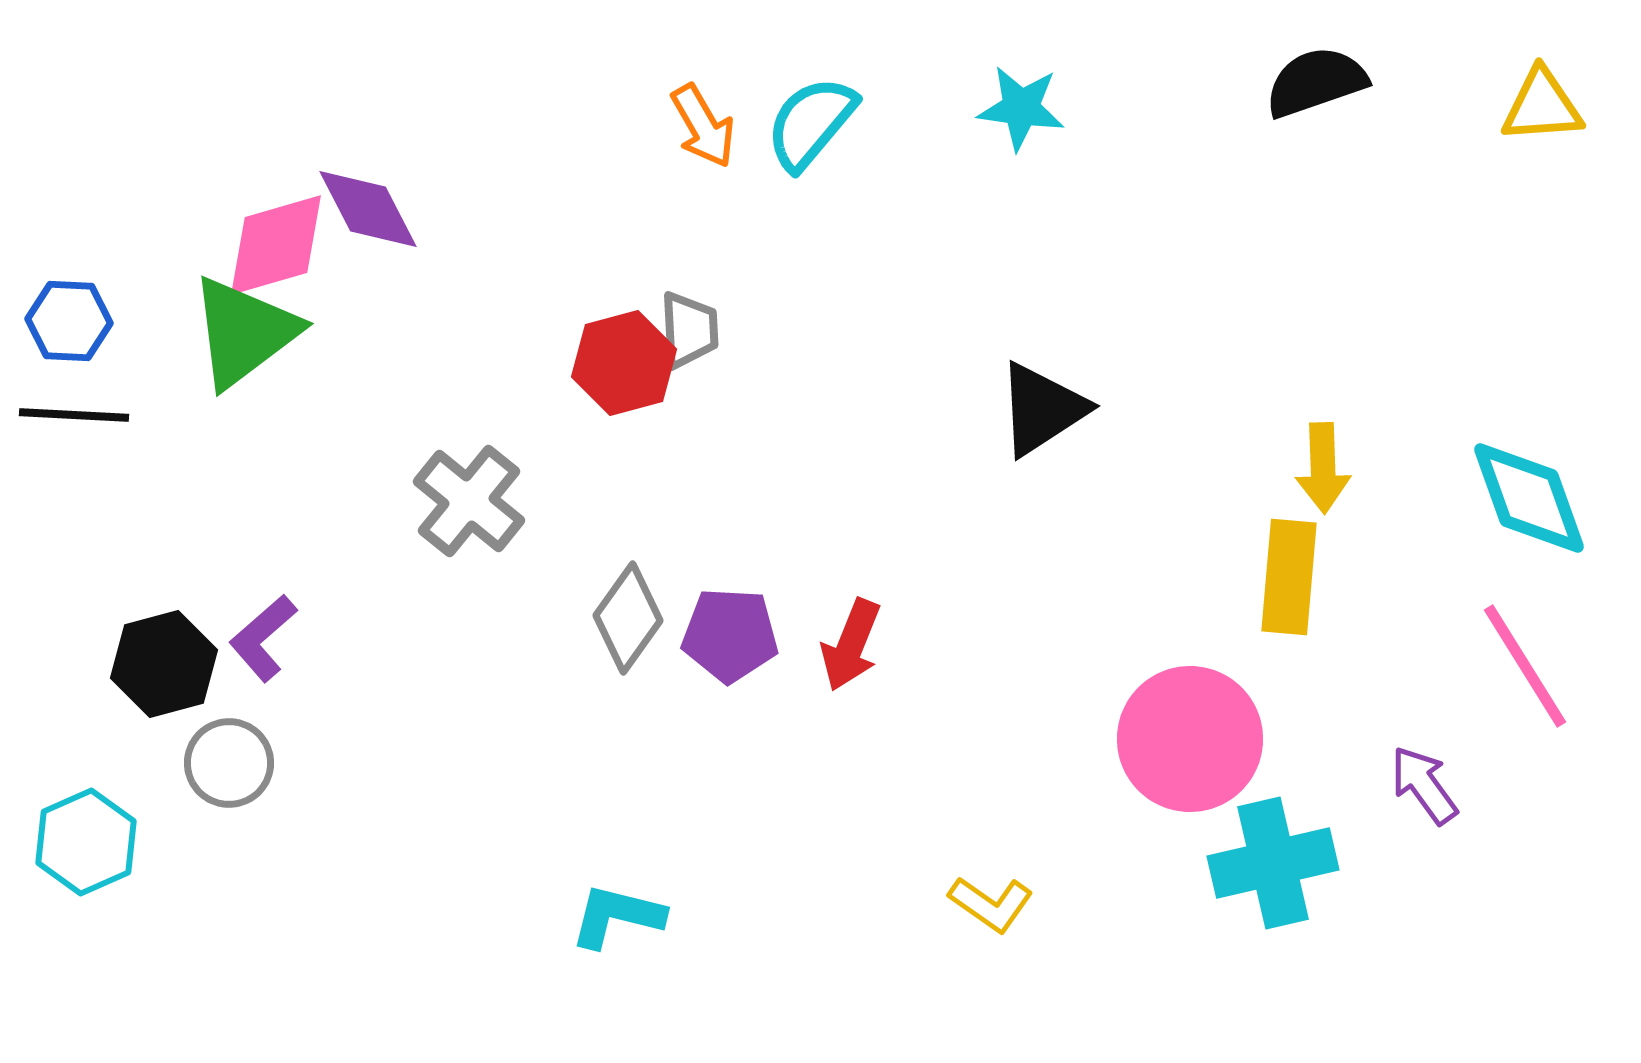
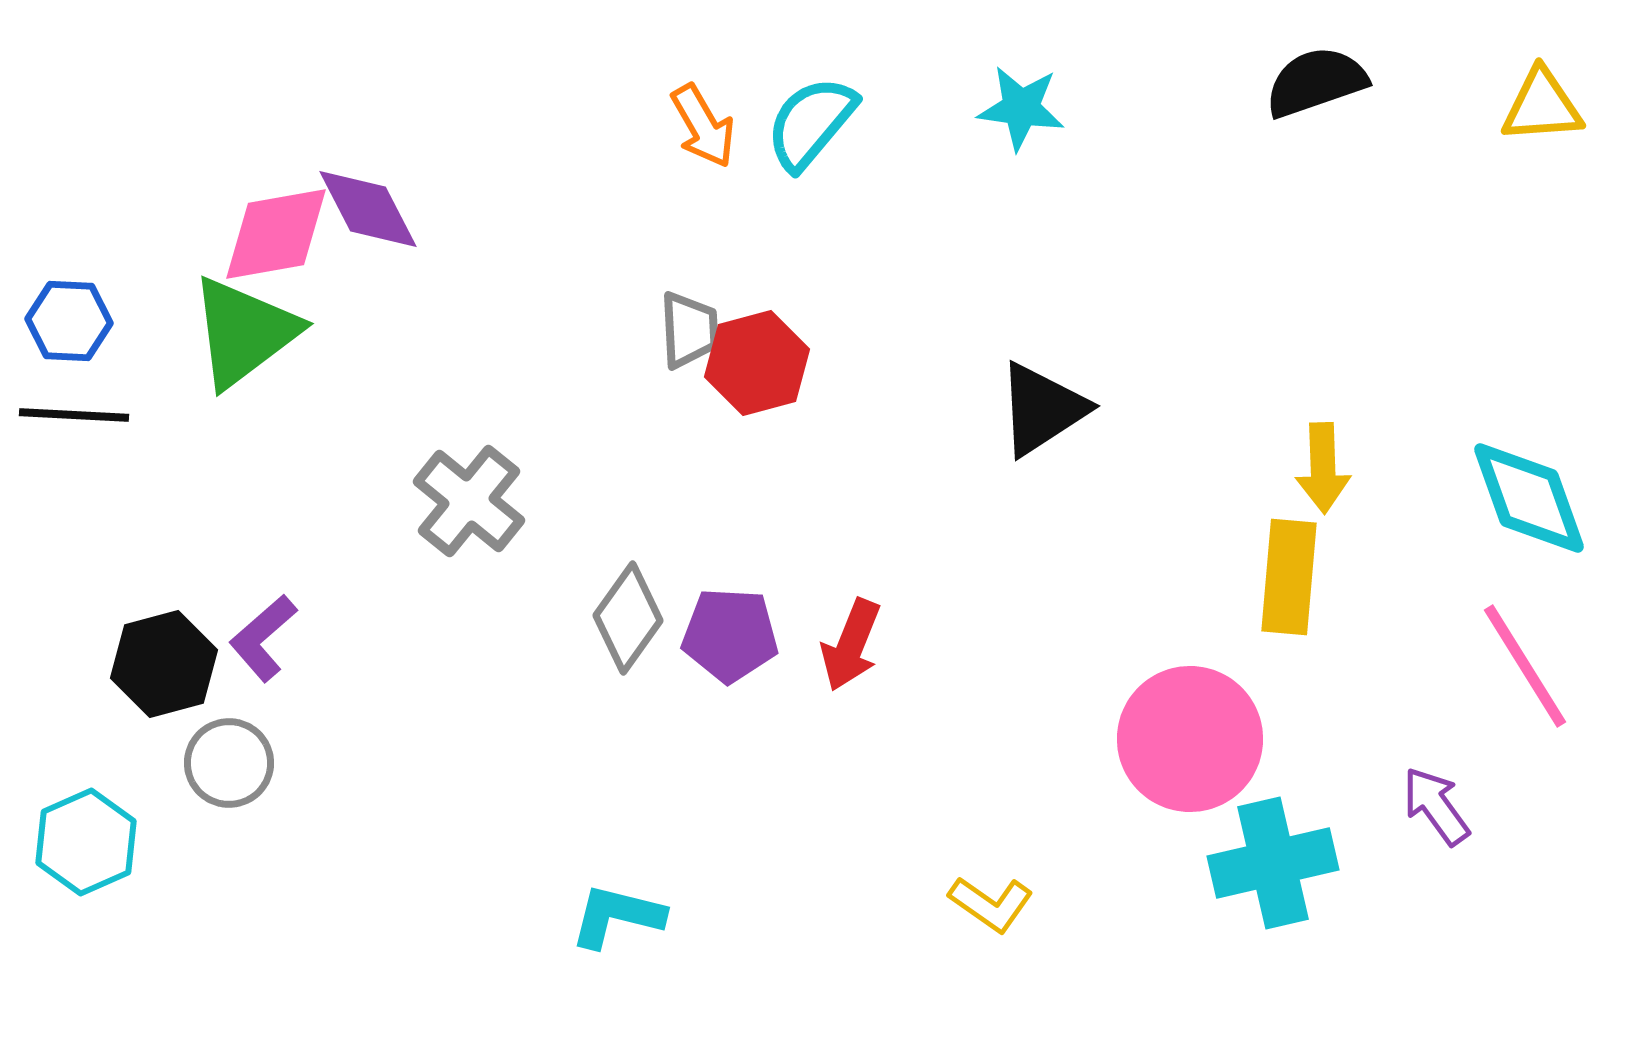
pink diamond: moved 11 px up; rotated 6 degrees clockwise
red hexagon: moved 133 px right
purple arrow: moved 12 px right, 21 px down
